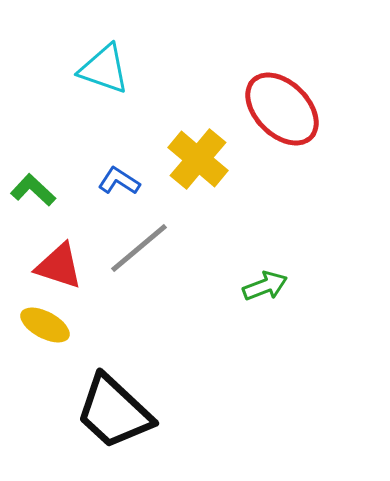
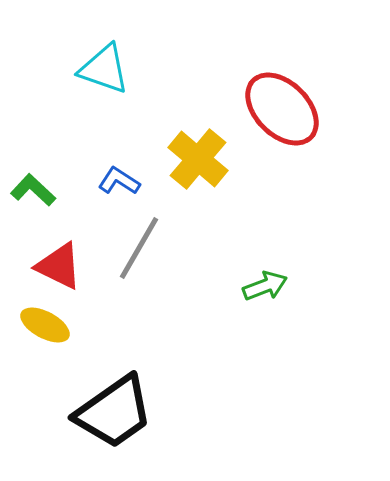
gray line: rotated 20 degrees counterclockwise
red triangle: rotated 8 degrees clockwise
black trapezoid: rotated 78 degrees counterclockwise
